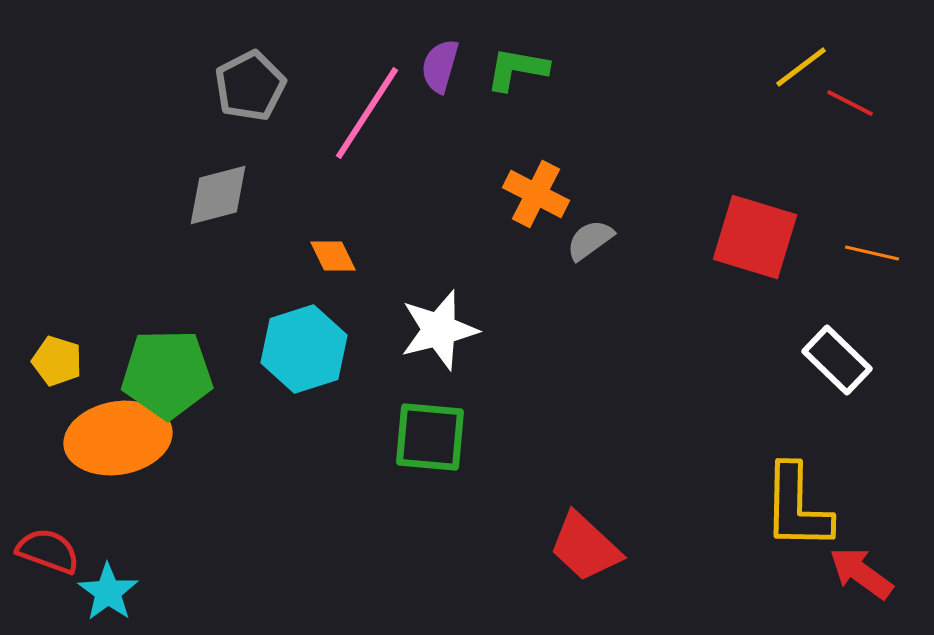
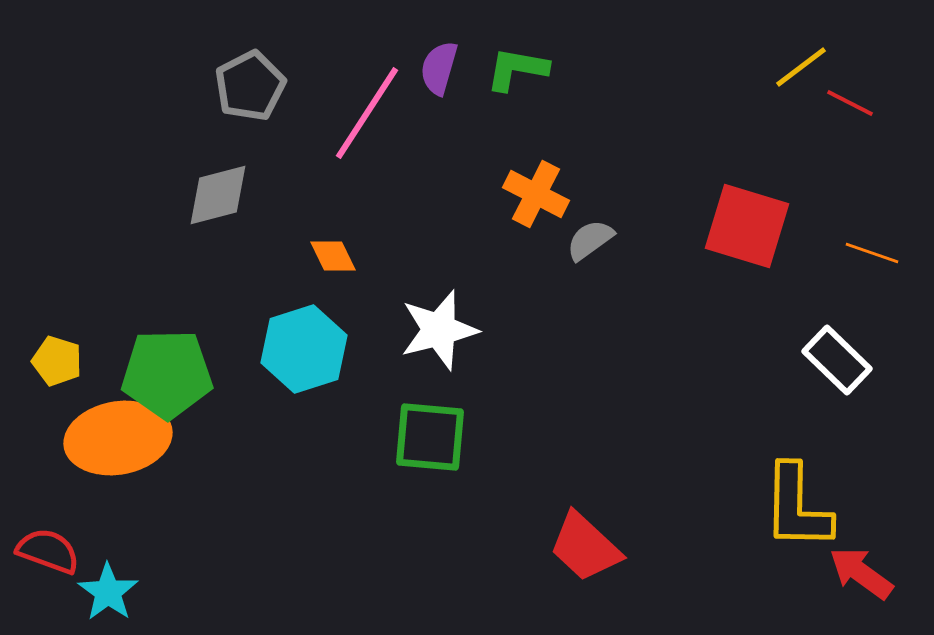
purple semicircle: moved 1 px left, 2 px down
red square: moved 8 px left, 11 px up
orange line: rotated 6 degrees clockwise
